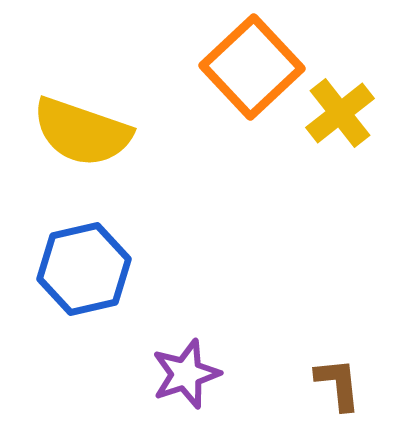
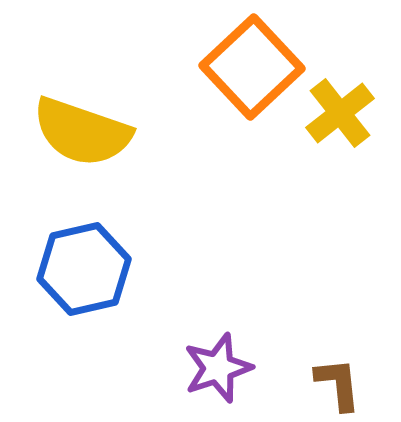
purple star: moved 32 px right, 6 px up
